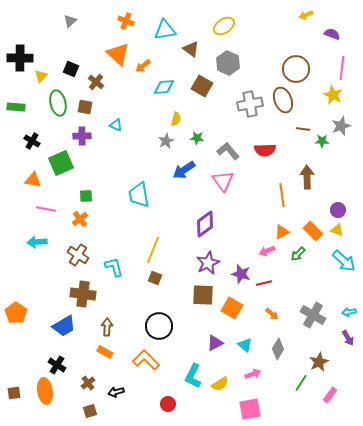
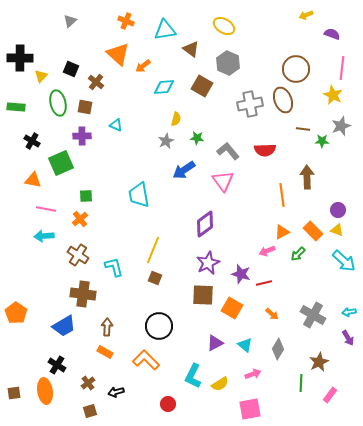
yellow ellipse at (224, 26): rotated 65 degrees clockwise
cyan arrow at (37, 242): moved 7 px right, 6 px up
green line at (301, 383): rotated 30 degrees counterclockwise
